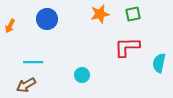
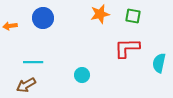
green square: moved 2 px down; rotated 21 degrees clockwise
blue circle: moved 4 px left, 1 px up
orange arrow: rotated 56 degrees clockwise
red L-shape: moved 1 px down
